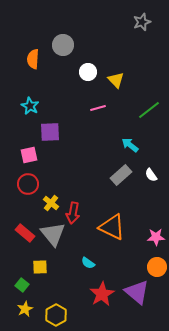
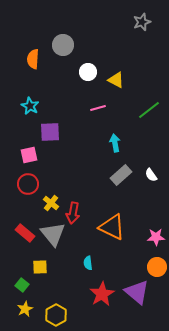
yellow triangle: rotated 18 degrees counterclockwise
cyan arrow: moved 15 px left, 2 px up; rotated 42 degrees clockwise
cyan semicircle: rotated 48 degrees clockwise
